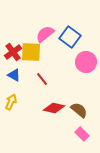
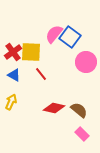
pink semicircle: moved 9 px right; rotated 12 degrees counterclockwise
red line: moved 1 px left, 5 px up
